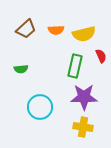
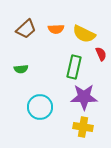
orange semicircle: moved 1 px up
yellow semicircle: rotated 40 degrees clockwise
red semicircle: moved 2 px up
green rectangle: moved 1 px left, 1 px down
